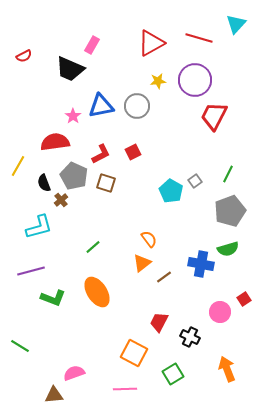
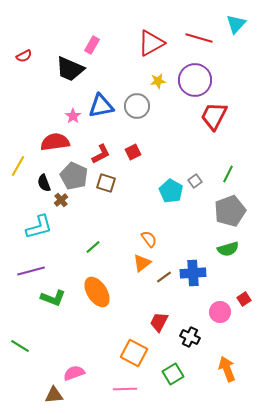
blue cross at (201, 264): moved 8 px left, 9 px down; rotated 15 degrees counterclockwise
